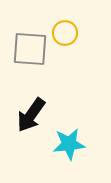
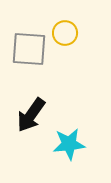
gray square: moved 1 px left
